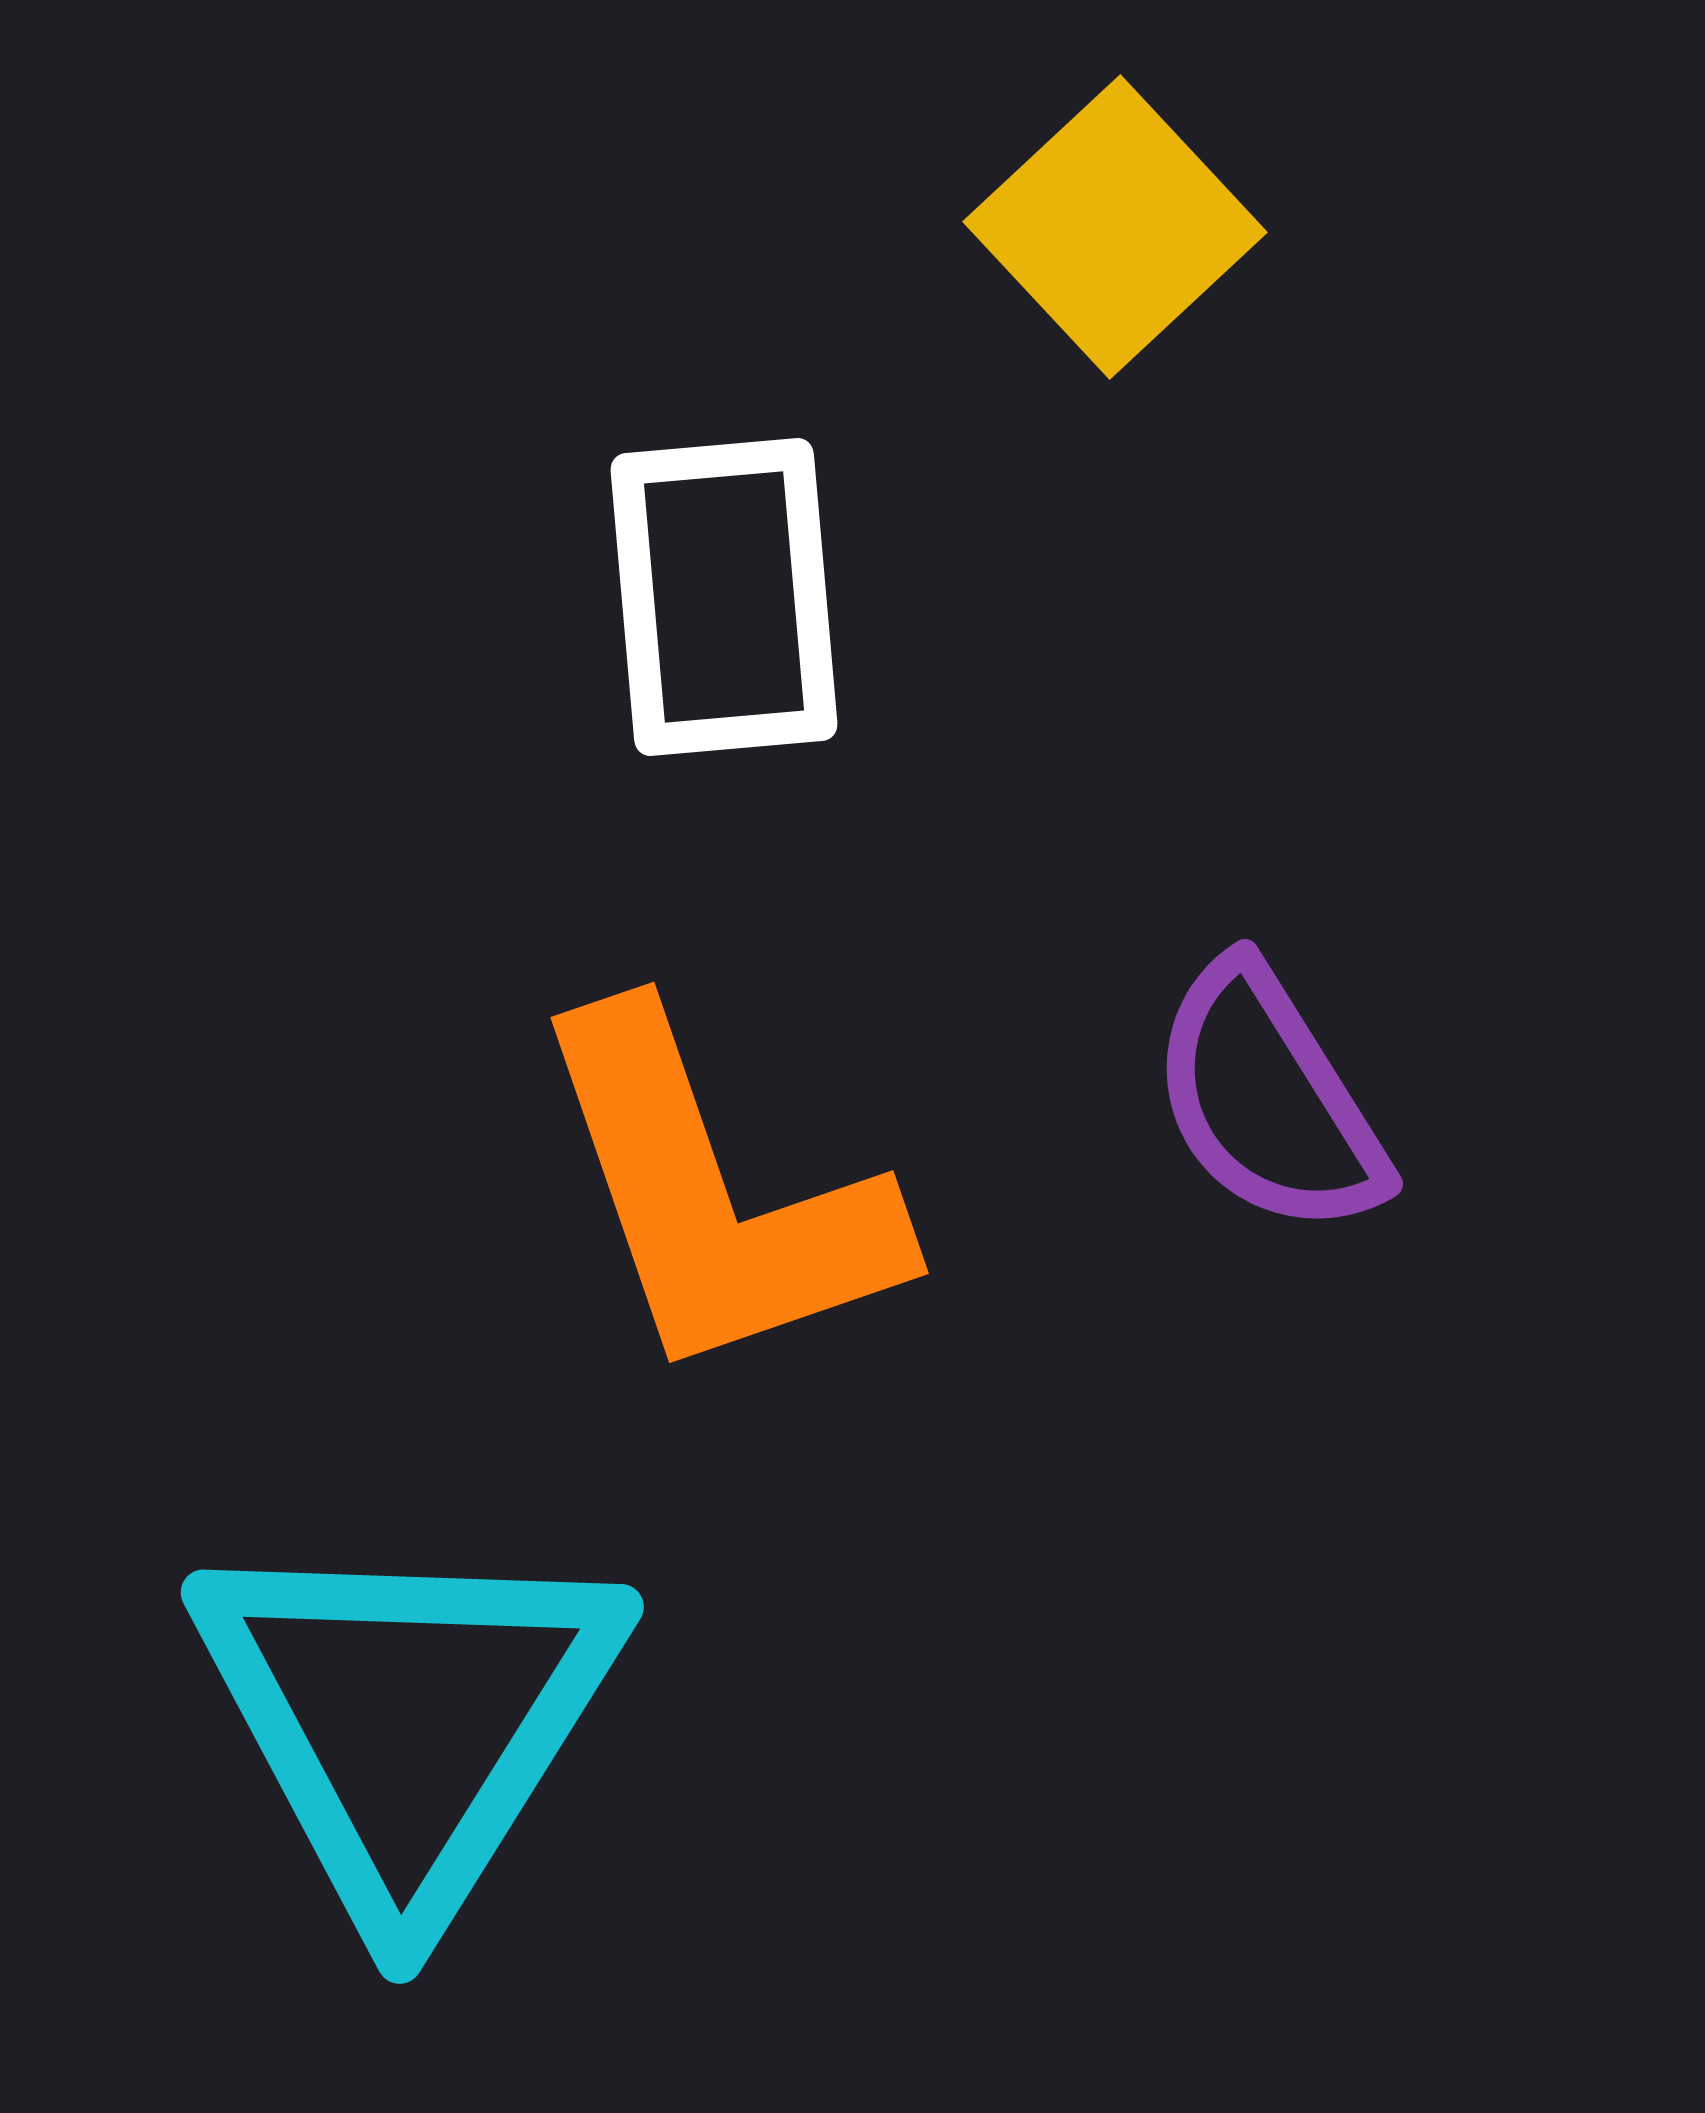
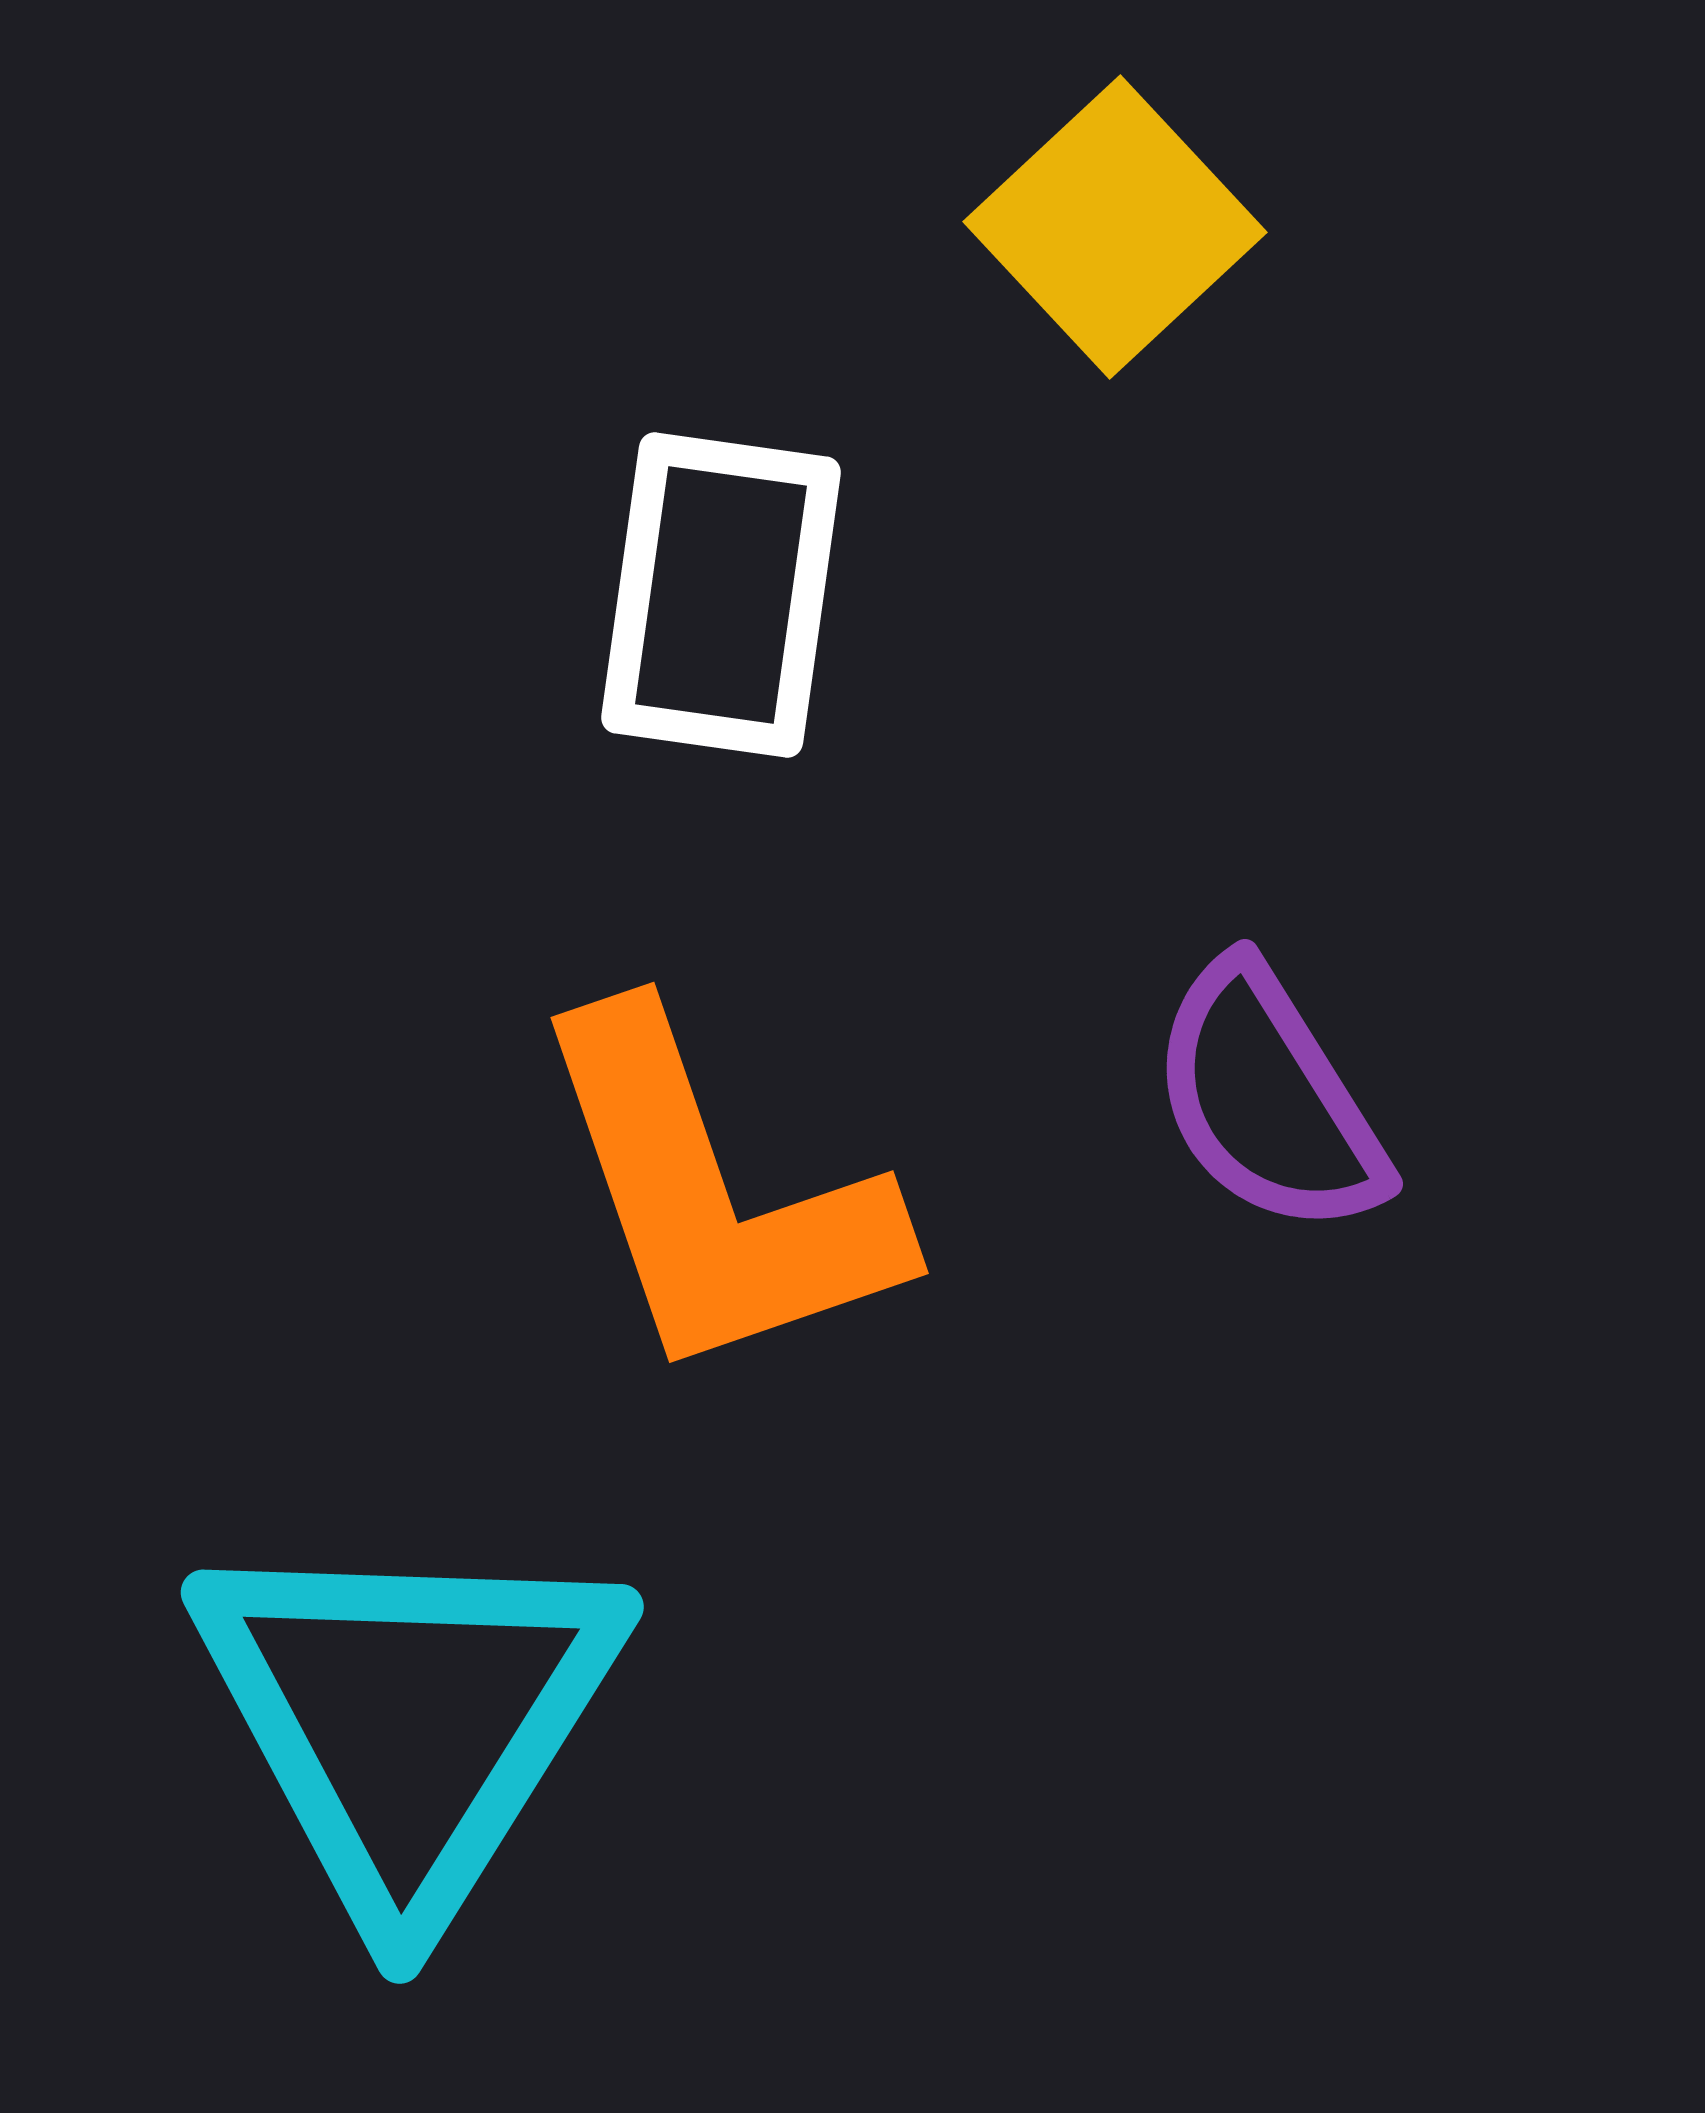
white rectangle: moved 3 px left, 2 px up; rotated 13 degrees clockwise
